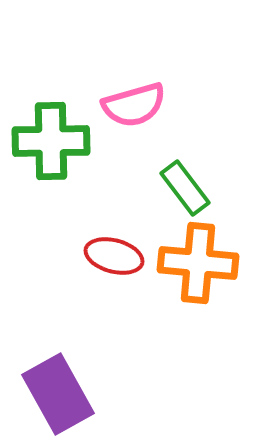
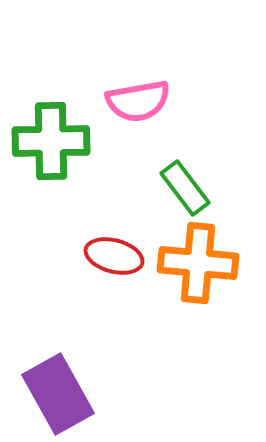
pink semicircle: moved 4 px right, 4 px up; rotated 6 degrees clockwise
